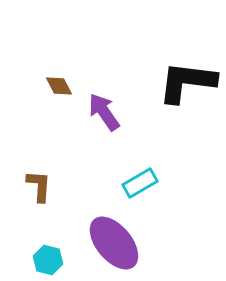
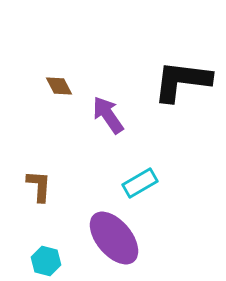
black L-shape: moved 5 px left, 1 px up
purple arrow: moved 4 px right, 3 px down
purple ellipse: moved 5 px up
cyan hexagon: moved 2 px left, 1 px down
